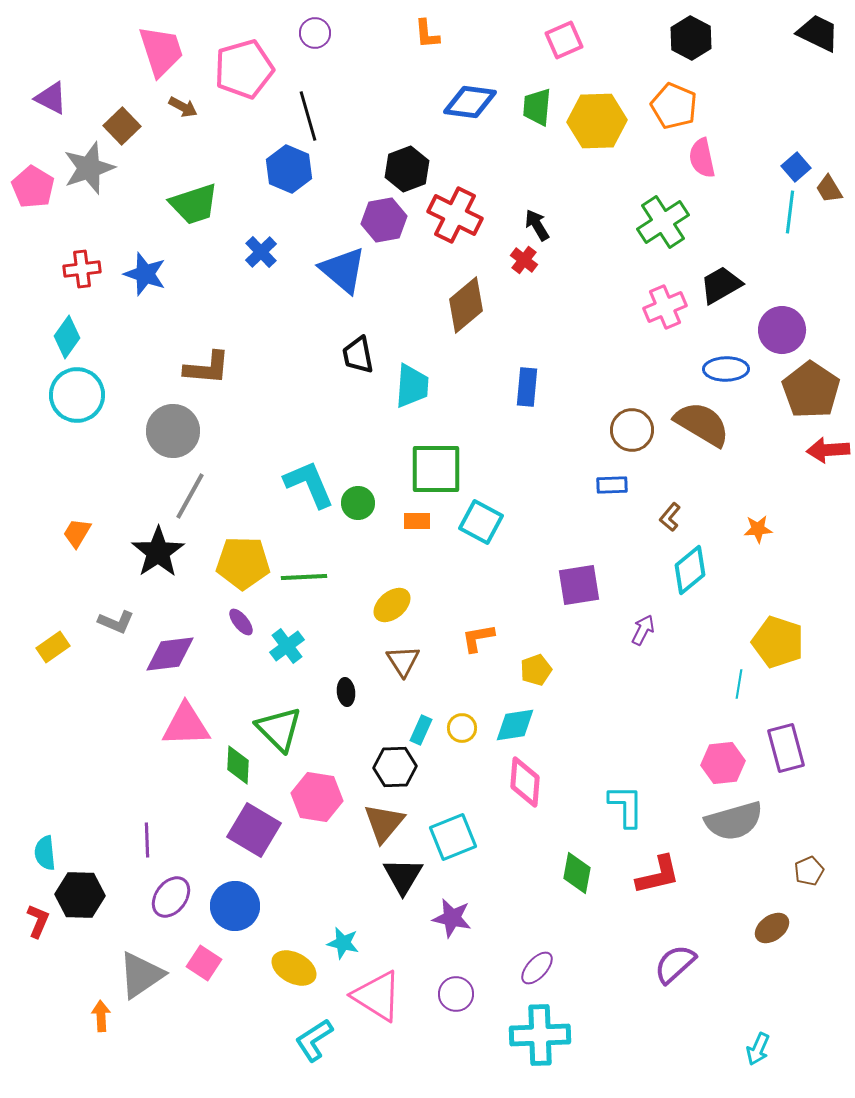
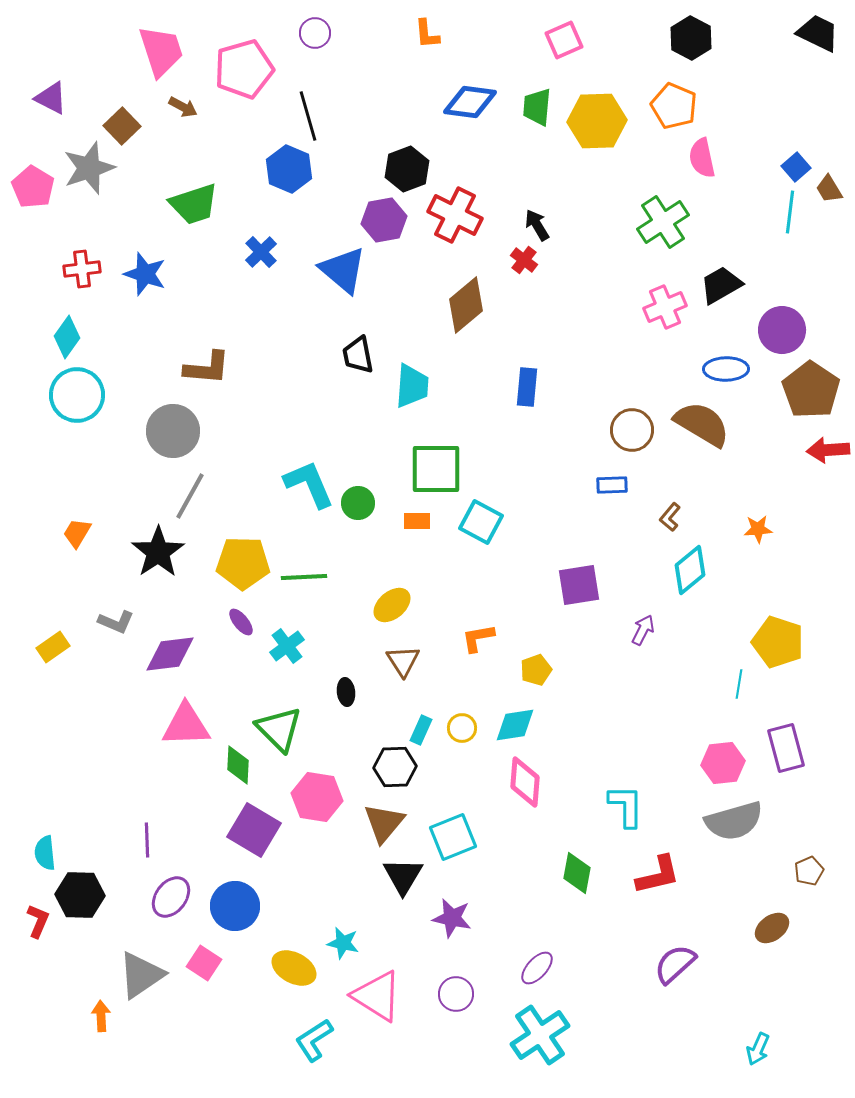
cyan cross at (540, 1035): rotated 32 degrees counterclockwise
